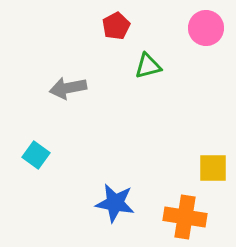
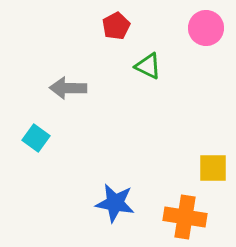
green triangle: rotated 40 degrees clockwise
gray arrow: rotated 12 degrees clockwise
cyan square: moved 17 px up
